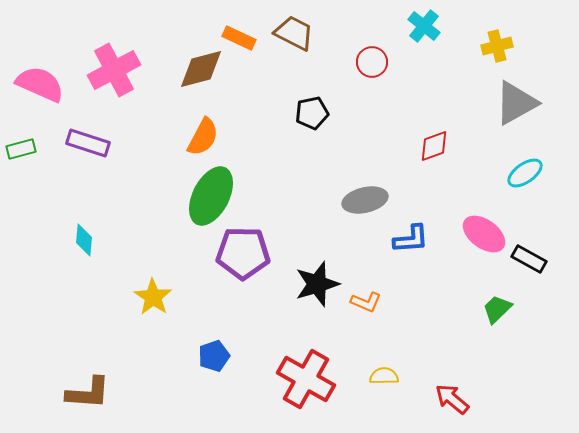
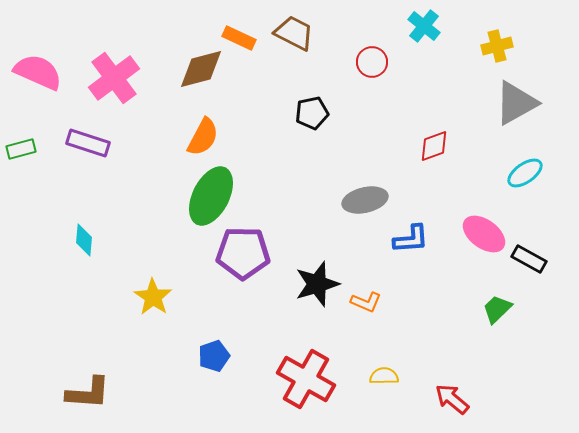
pink cross: moved 8 px down; rotated 9 degrees counterclockwise
pink semicircle: moved 2 px left, 12 px up
